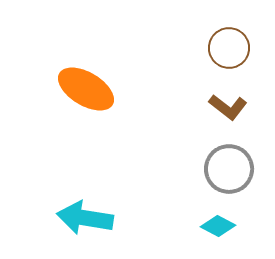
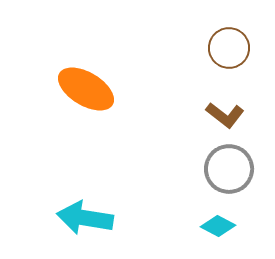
brown L-shape: moved 3 px left, 8 px down
